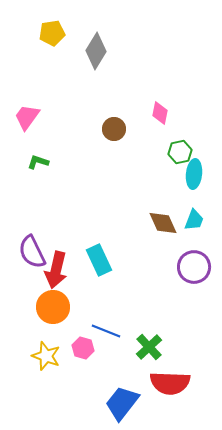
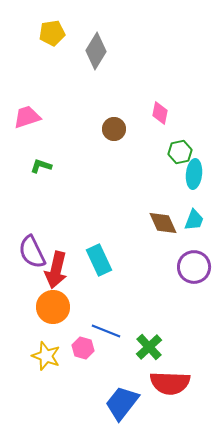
pink trapezoid: rotated 36 degrees clockwise
green L-shape: moved 3 px right, 4 px down
